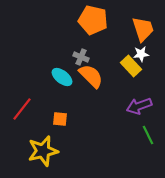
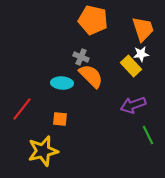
cyan ellipse: moved 6 px down; rotated 35 degrees counterclockwise
purple arrow: moved 6 px left, 1 px up
